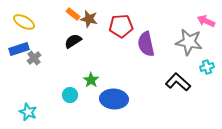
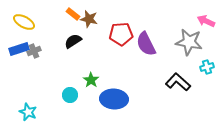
red pentagon: moved 8 px down
purple semicircle: rotated 15 degrees counterclockwise
gray cross: moved 7 px up; rotated 16 degrees clockwise
